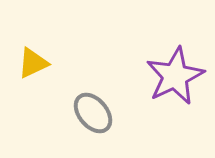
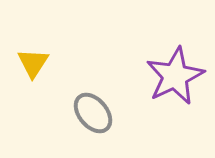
yellow triangle: rotated 32 degrees counterclockwise
